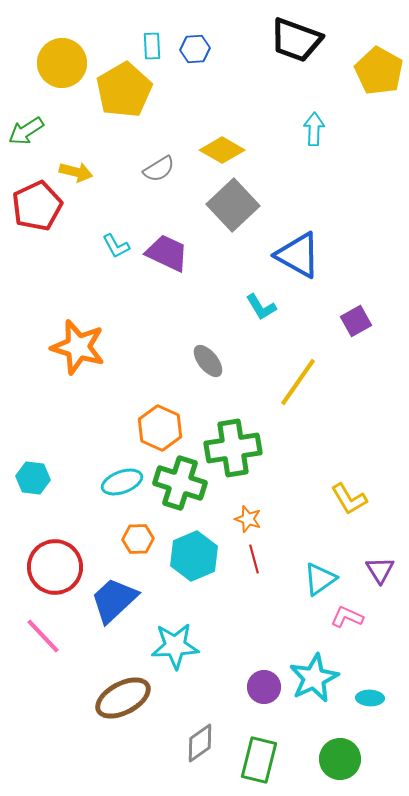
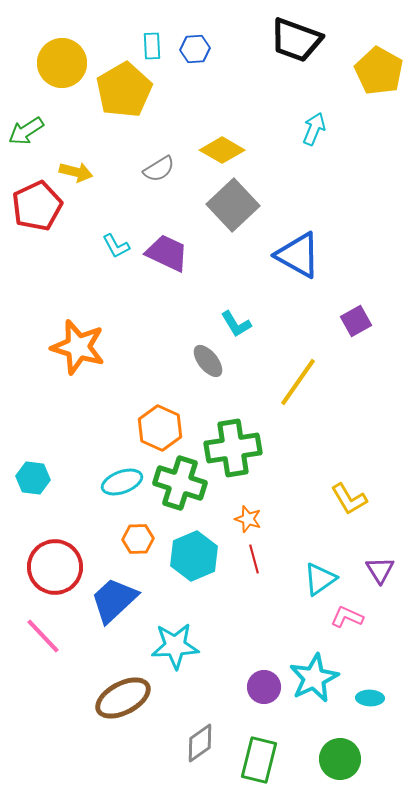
cyan arrow at (314, 129): rotated 20 degrees clockwise
cyan L-shape at (261, 307): moved 25 px left, 17 px down
